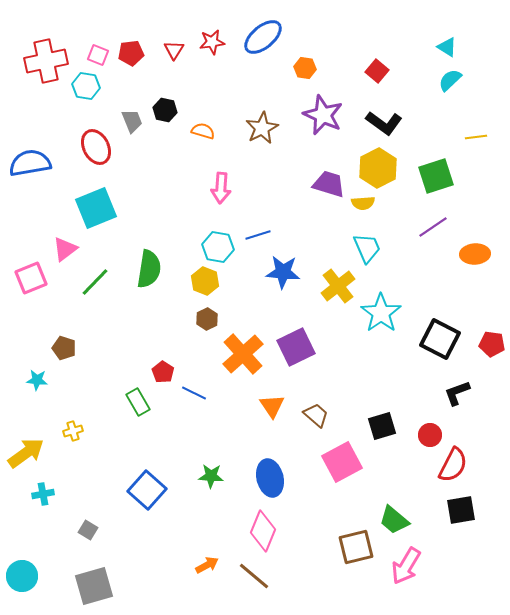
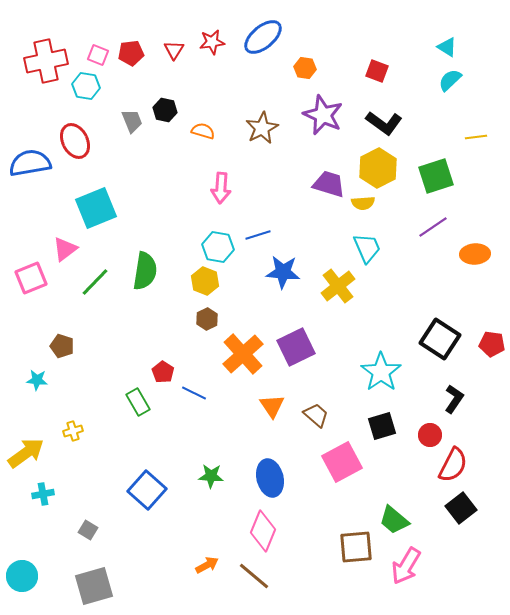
red square at (377, 71): rotated 20 degrees counterclockwise
red ellipse at (96, 147): moved 21 px left, 6 px up
green semicircle at (149, 269): moved 4 px left, 2 px down
cyan star at (381, 313): moved 59 px down
black square at (440, 339): rotated 6 degrees clockwise
brown pentagon at (64, 348): moved 2 px left, 2 px up
black L-shape at (457, 393): moved 3 px left, 6 px down; rotated 144 degrees clockwise
black square at (461, 510): moved 2 px up; rotated 28 degrees counterclockwise
brown square at (356, 547): rotated 9 degrees clockwise
